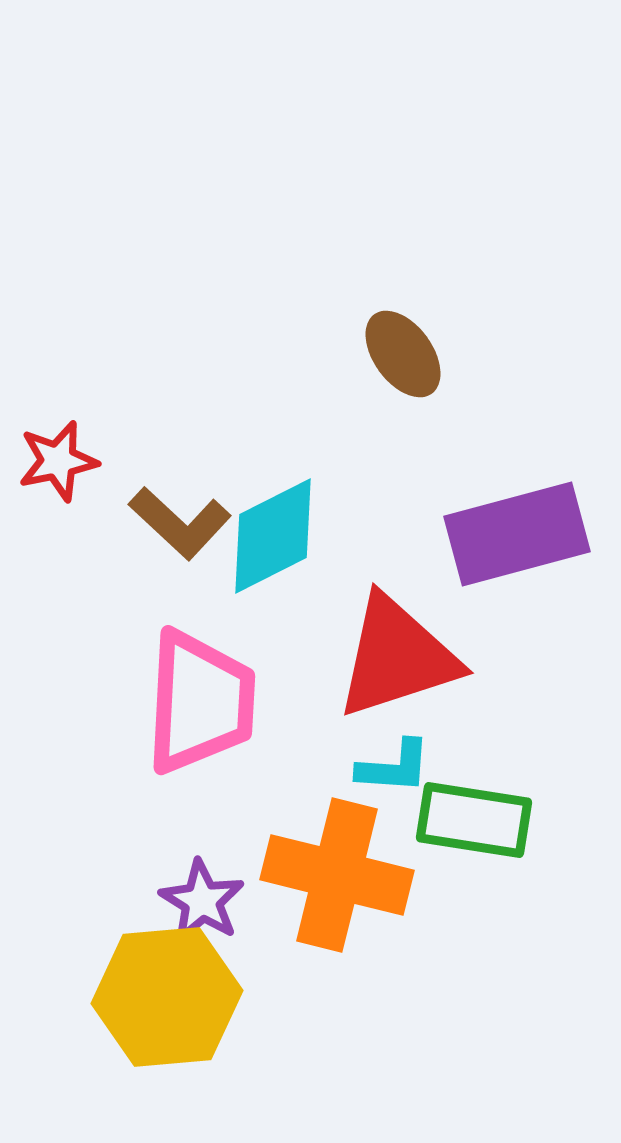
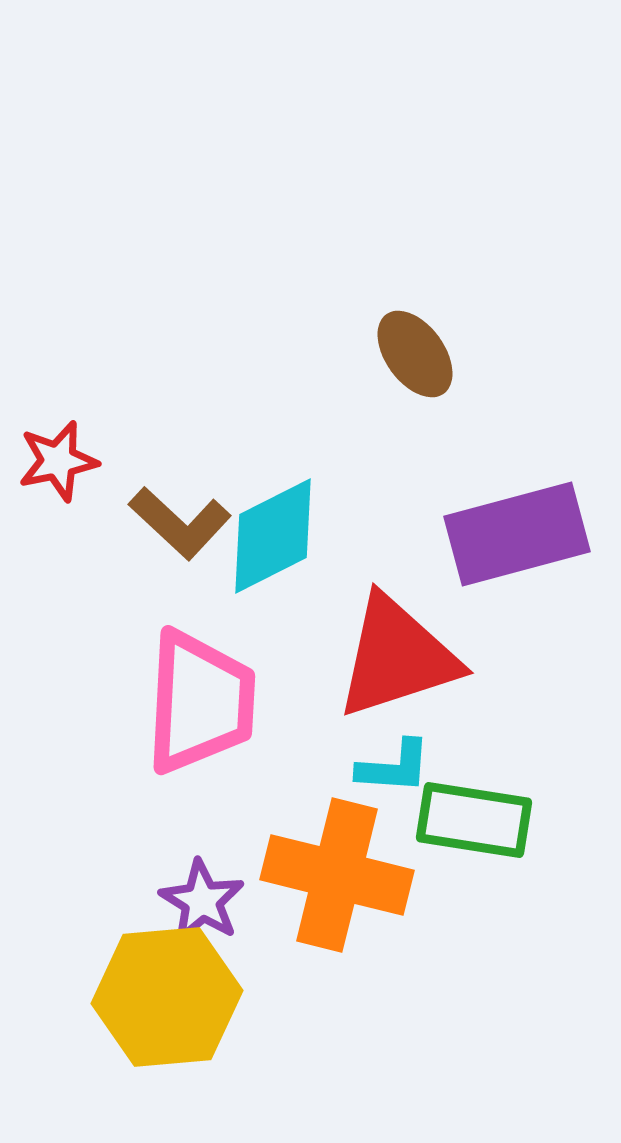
brown ellipse: moved 12 px right
